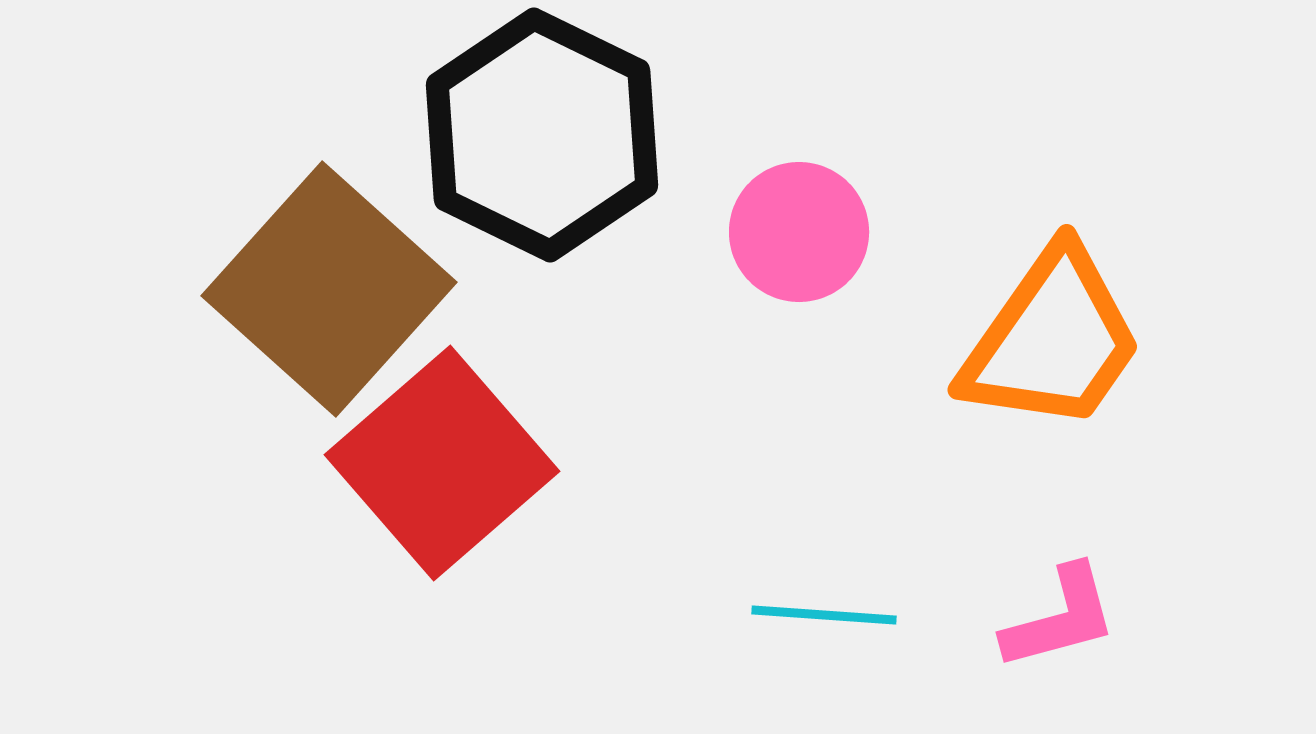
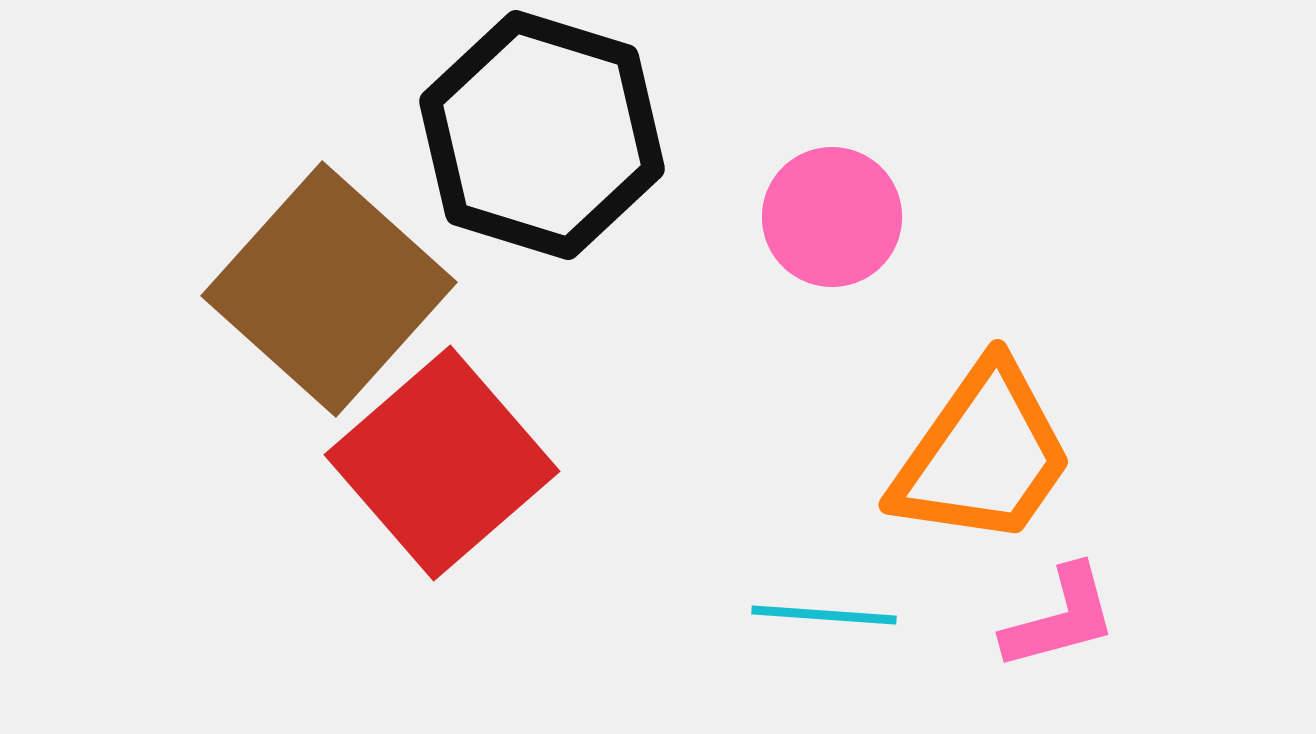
black hexagon: rotated 9 degrees counterclockwise
pink circle: moved 33 px right, 15 px up
orange trapezoid: moved 69 px left, 115 px down
